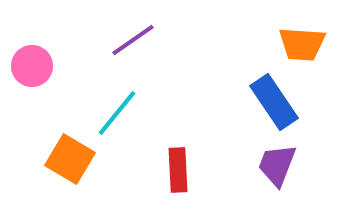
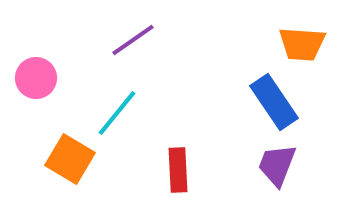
pink circle: moved 4 px right, 12 px down
